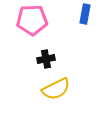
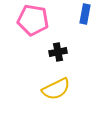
pink pentagon: moved 1 px right; rotated 12 degrees clockwise
black cross: moved 12 px right, 7 px up
